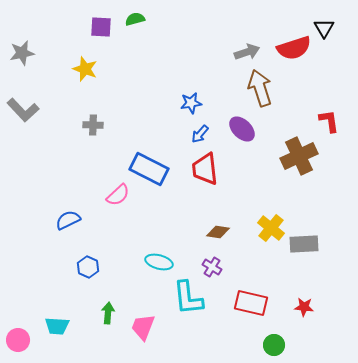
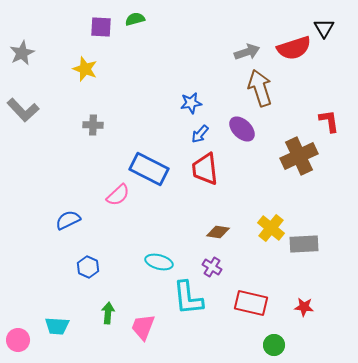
gray star: rotated 15 degrees counterclockwise
